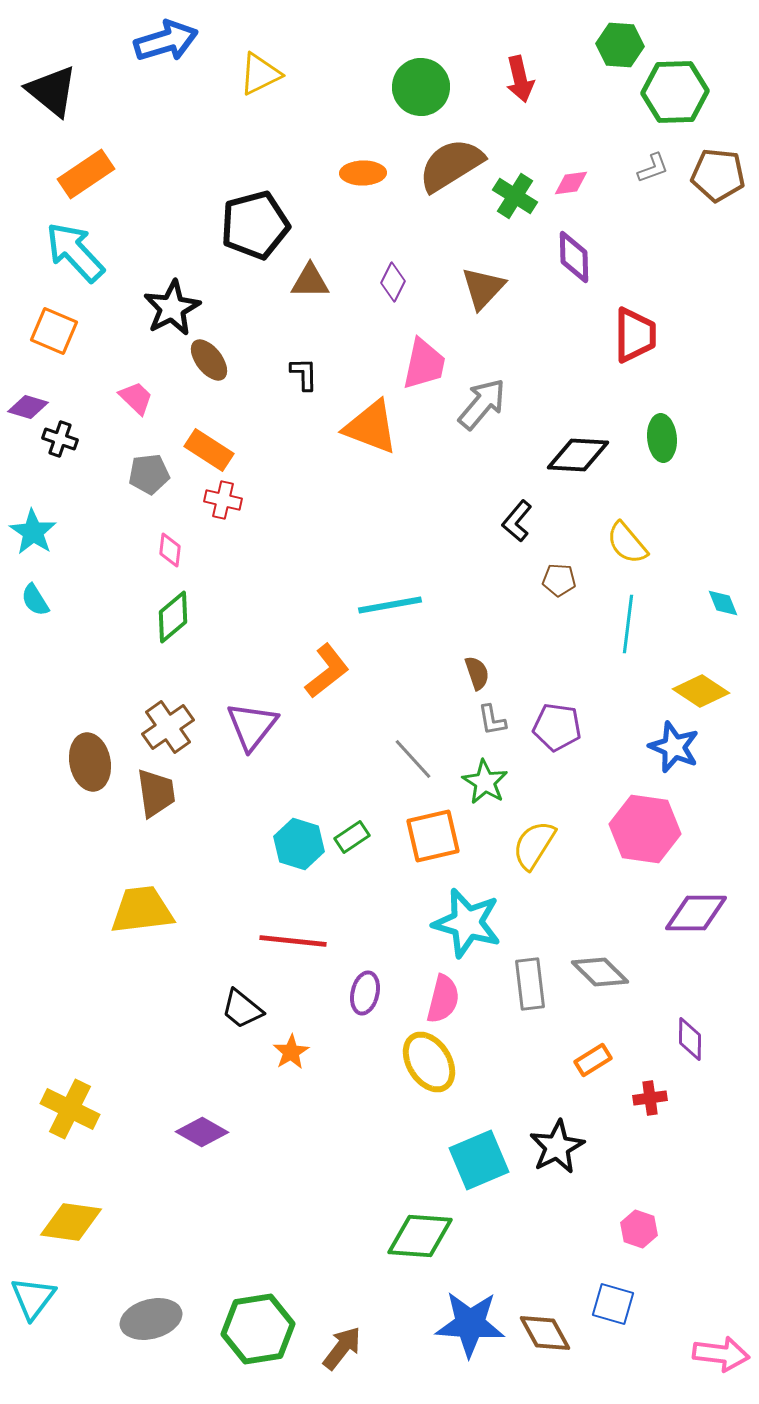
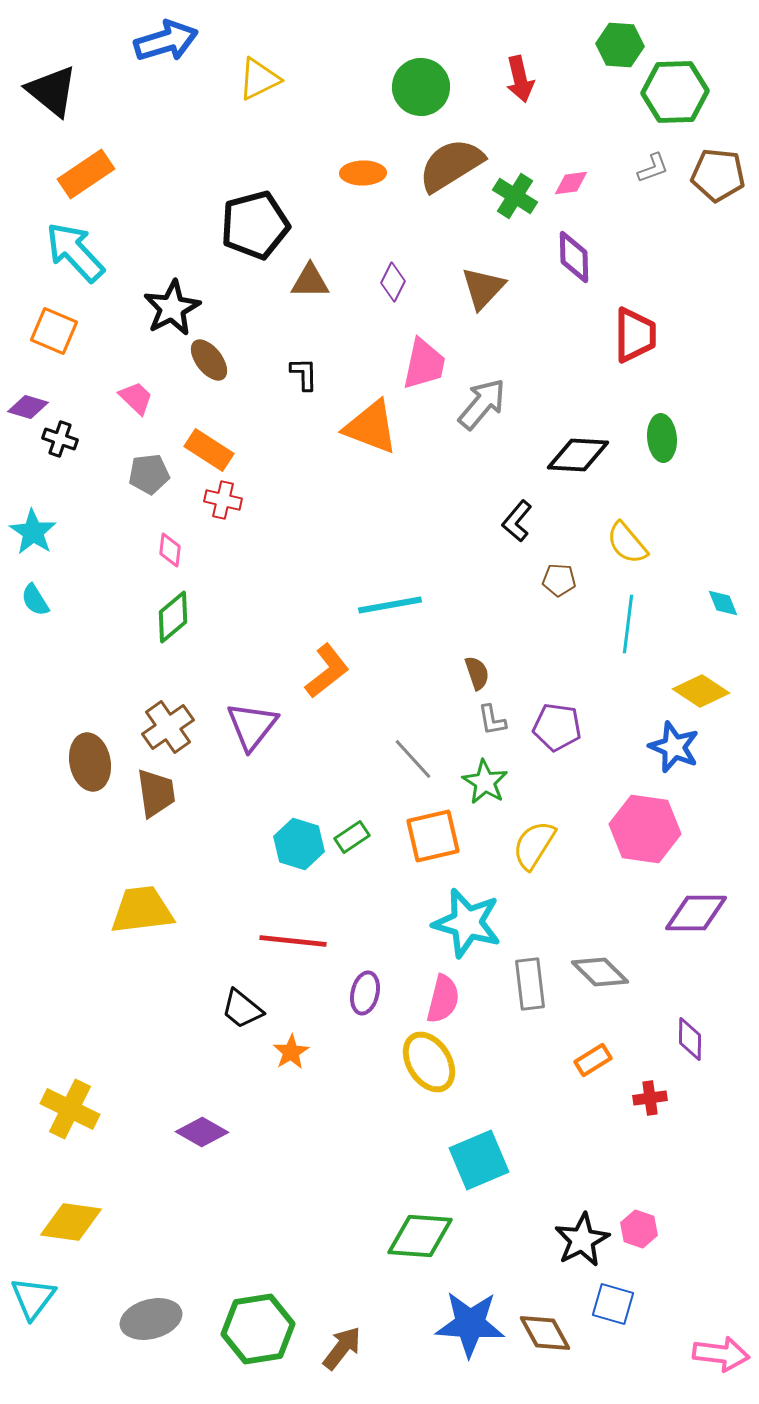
yellow triangle at (260, 74): moved 1 px left, 5 px down
black star at (557, 1147): moved 25 px right, 93 px down
